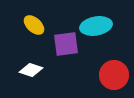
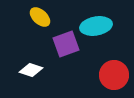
yellow ellipse: moved 6 px right, 8 px up
purple square: rotated 12 degrees counterclockwise
